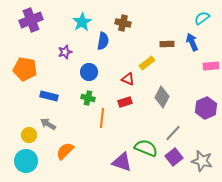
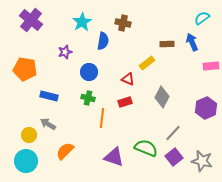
purple cross: rotated 30 degrees counterclockwise
purple triangle: moved 8 px left, 5 px up
